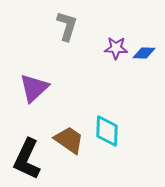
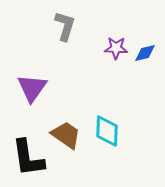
gray L-shape: moved 2 px left
blue diamond: moved 1 px right; rotated 15 degrees counterclockwise
purple triangle: moved 2 px left; rotated 12 degrees counterclockwise
brown trapezoid: moved 3 px left, 5 px up
black L-shape: moved 1 px right, 1 px up; rotated 33 degrees counterclockwise
